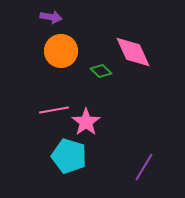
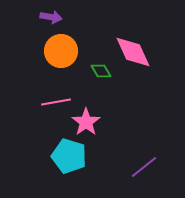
green diamond: rotated 15 degrees clockwise
pink line: moved 2 px right, 8 px up
purple line: rotated 20 degrees clockwise
